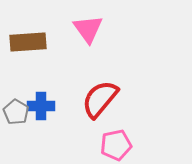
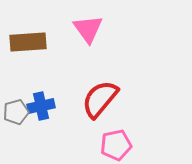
blue cross: rotated 12 degrees counterclockwise
gray pentagon: rotated 25 degrees clockwise
